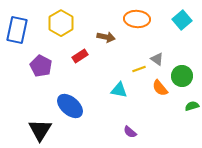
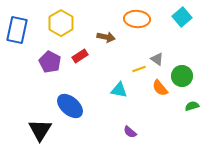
cyan square: moved 3 px up
purple pentagon: moved 9 px right, 4 px up
